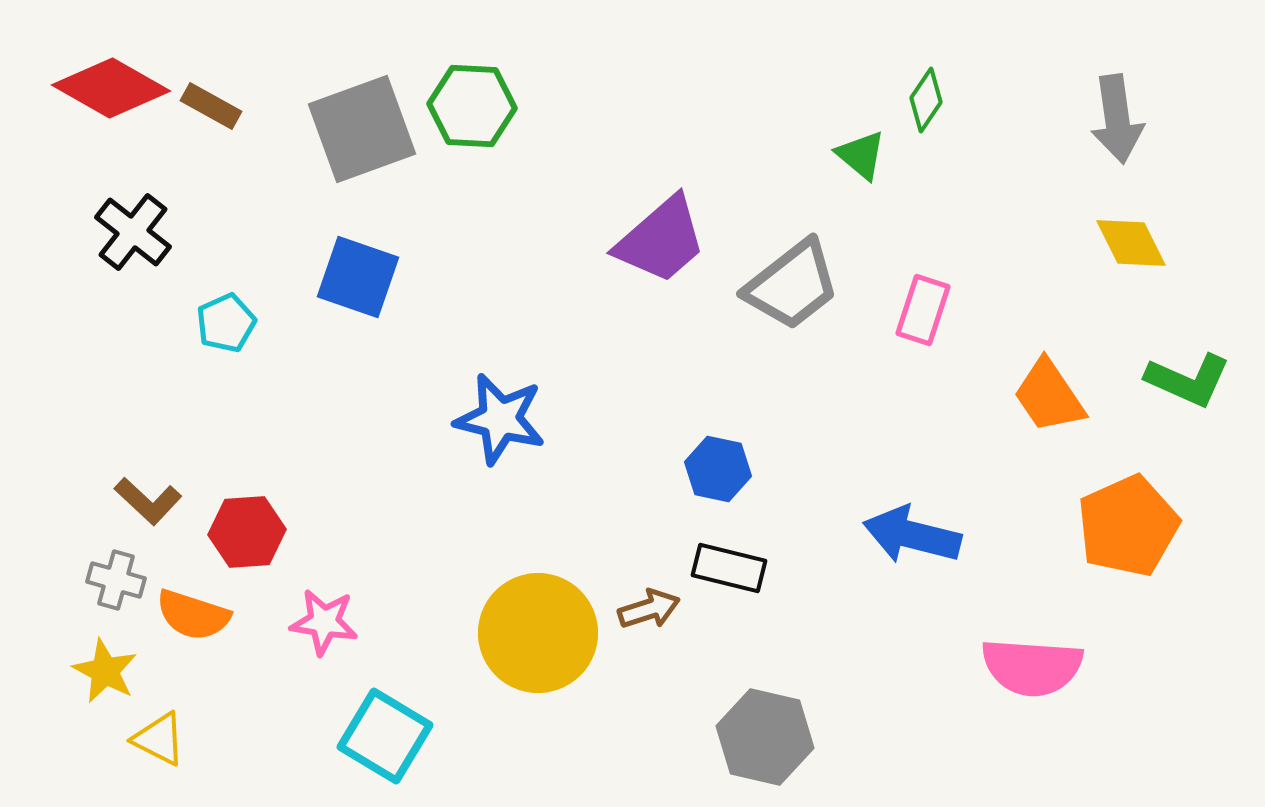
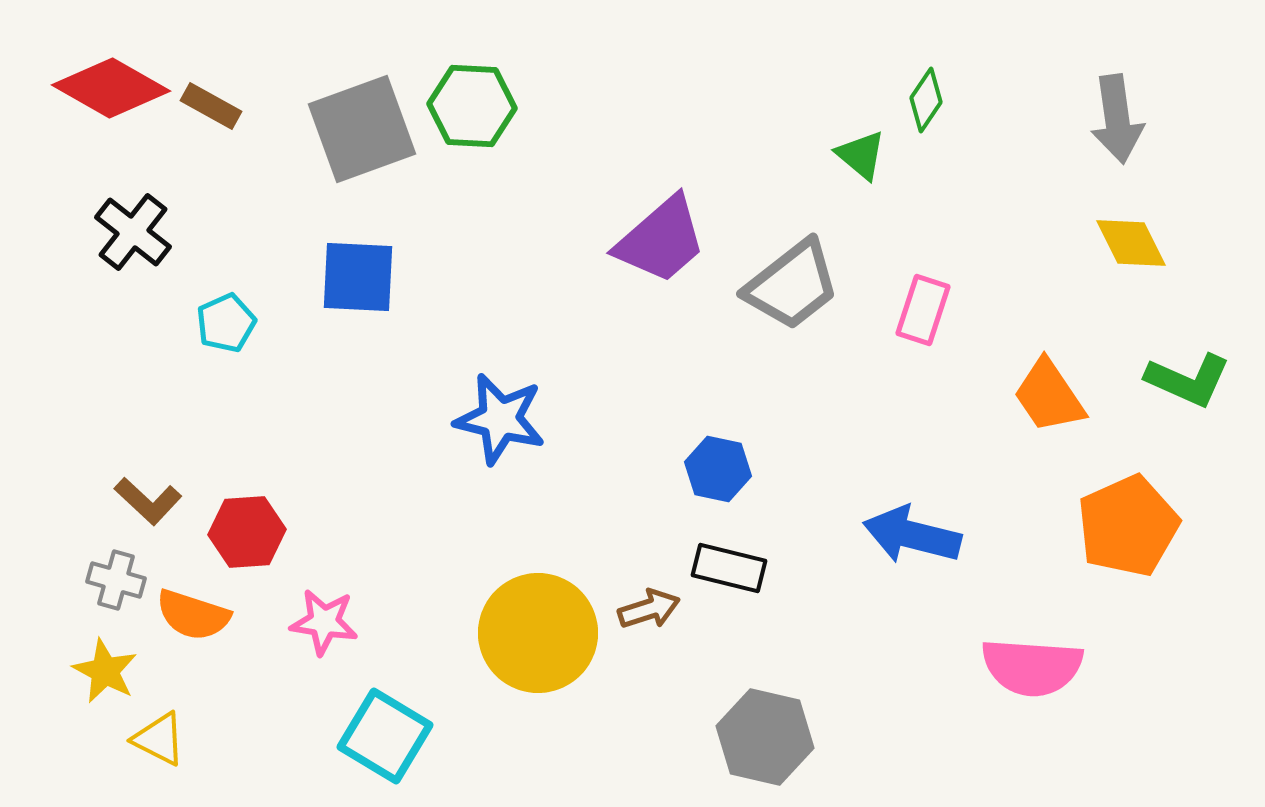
blue square: rotated 16 degrees counterclockwise
